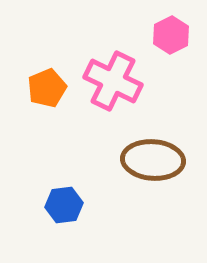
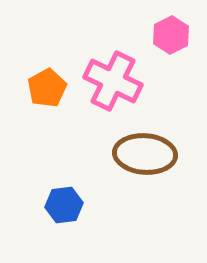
orange pentagon: rotated 6 degrees counterclockwise
brown ellipse: moved 8 px left, 6 px up
